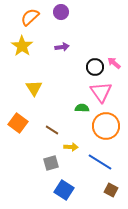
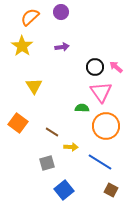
pink arrow: moved 2 px right, 4 px down
yellow triangle: moved 2 px up
brown line: moved 2 px down
gray square: moved 4 px left
blue square: rotated 18 degrees clockwise
